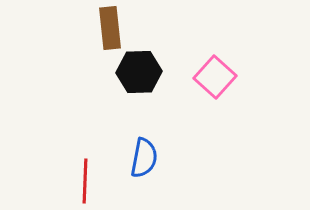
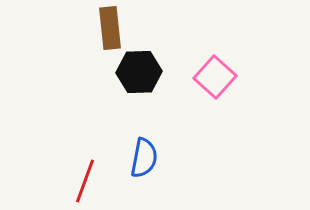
red line: rotated 18 degrees clockwise
